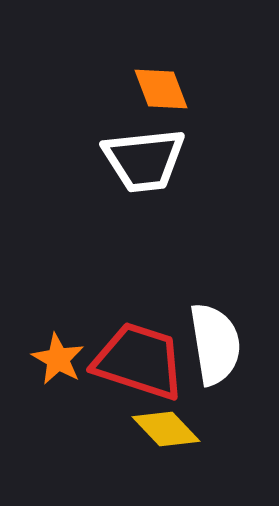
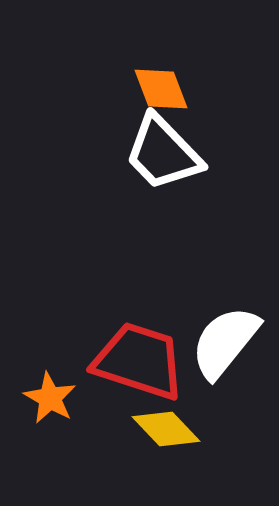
white trapezoid: moved 19 px right, 7 px up; rotated 52 degrees clockwise
white semicircle: moved 10 px right, 2 px up; rotated 132 degrees counterclockwise
orange star: moved 8 px left, 39 px down
